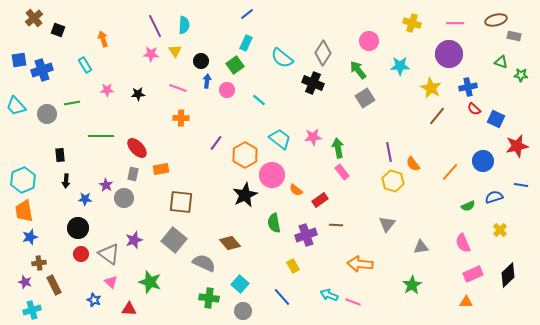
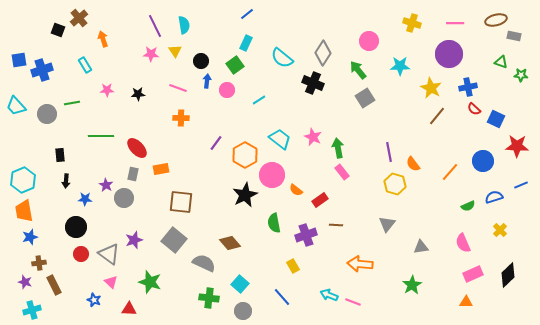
brown cross at (34, 18): moved 45 px right
cyan semicircle at (184, 25): rotated 12 degrees counterclockwise
cyan line at (259, 100): rotated 72 degrees counterclockwise
pink star at (313, 137): rotated 30 degrees clockwise
red star at (517, 146): rotated 15 degrees clockwise
yellow hexagon at (393, 181): moved 2 px right, 3 px down
blue line at (521, 185): rotated 32 degrees counterclockwise
black circle at (78, 228): moved 2 px left, 1 px up
